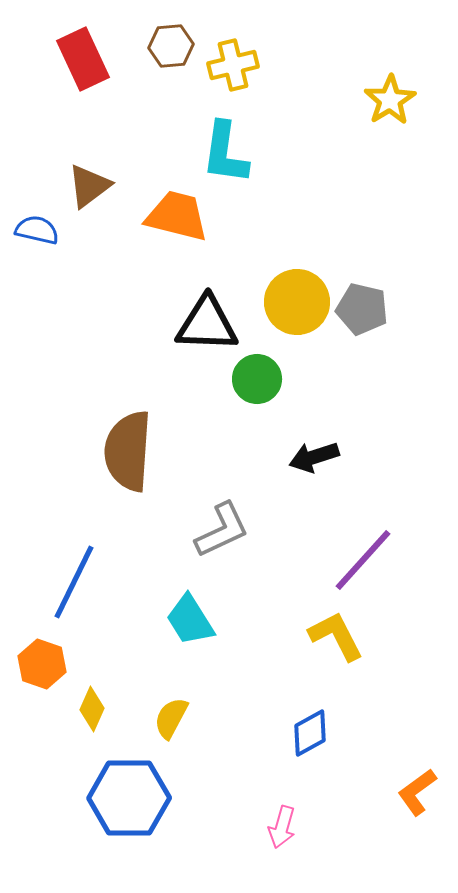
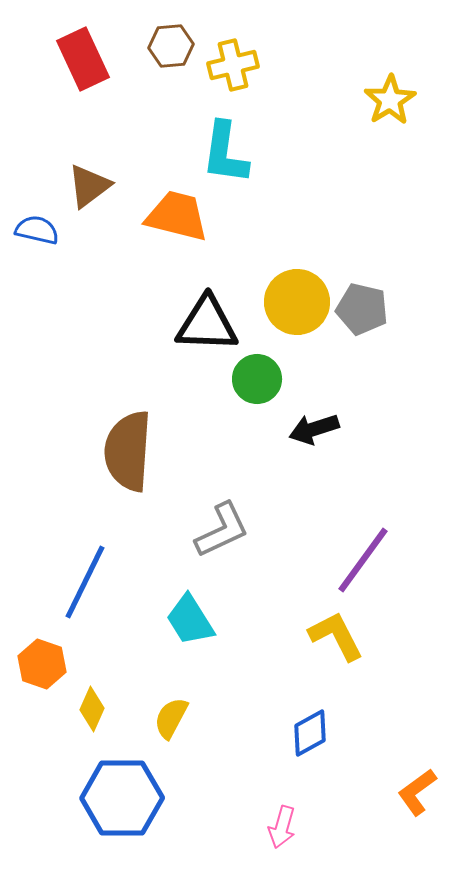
black arrow: moved 28 px up
purple line: rotated 6 degrees counterclockwise
blue line: moved 11 px right
blue hexagon: moved 7 px left
